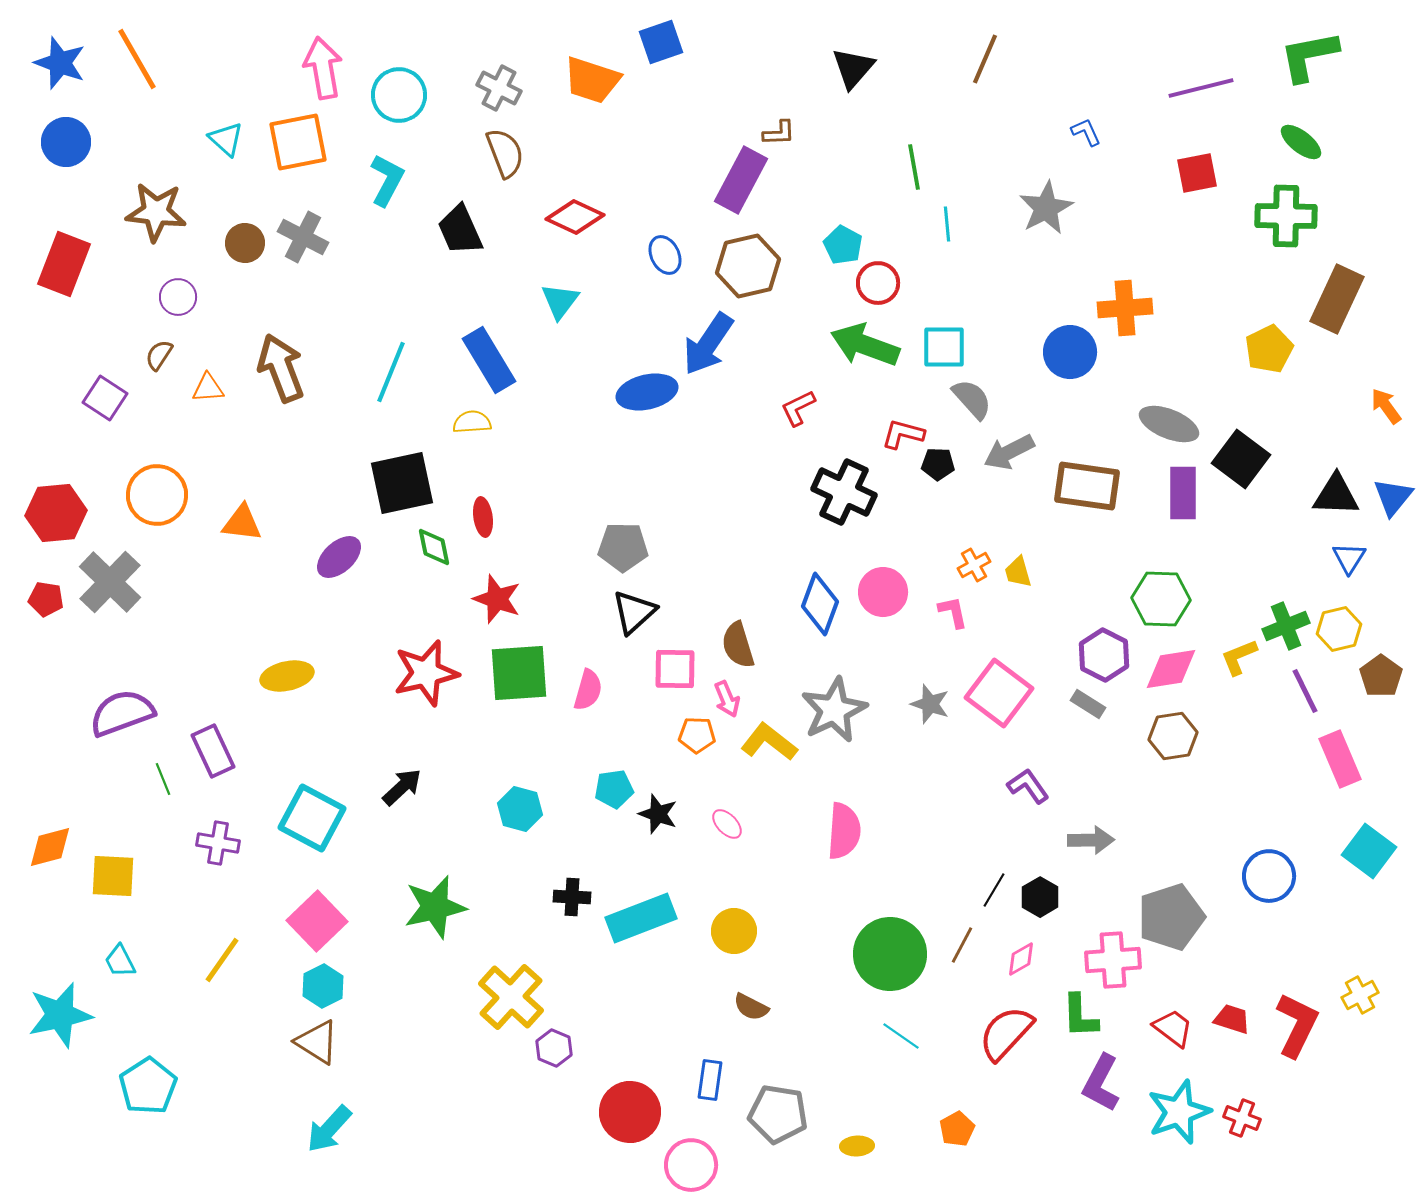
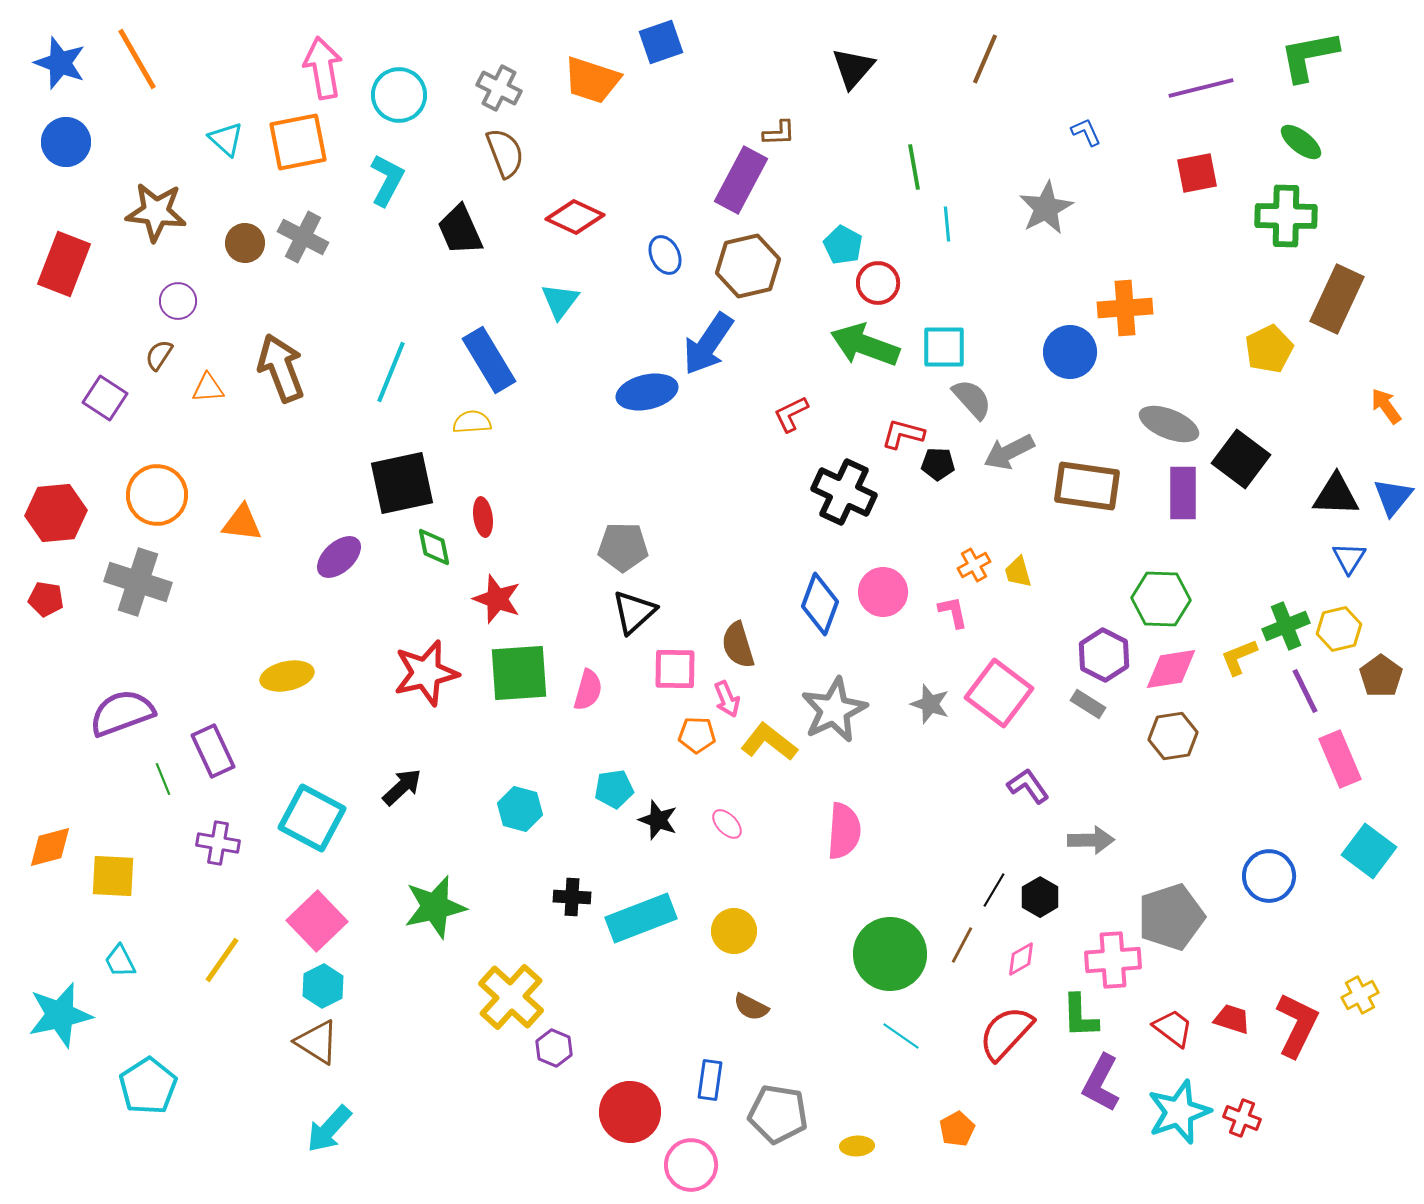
purple circle at (178, 297): moved 4 px down
red L-shape at (798, 408): moved 7 px left, 6 px down
gray cross at (110, 582): moved 28 px right; rotated 26 degrees counterclockwise
black star at (658, 814): moved 6 px down
